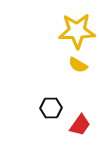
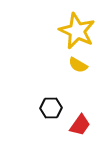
yellow star: rotated 27 degrees clockwise
